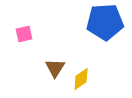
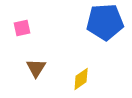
pink square: moved 2 px left, 6 px up
brown triangle: moved 19 px left
